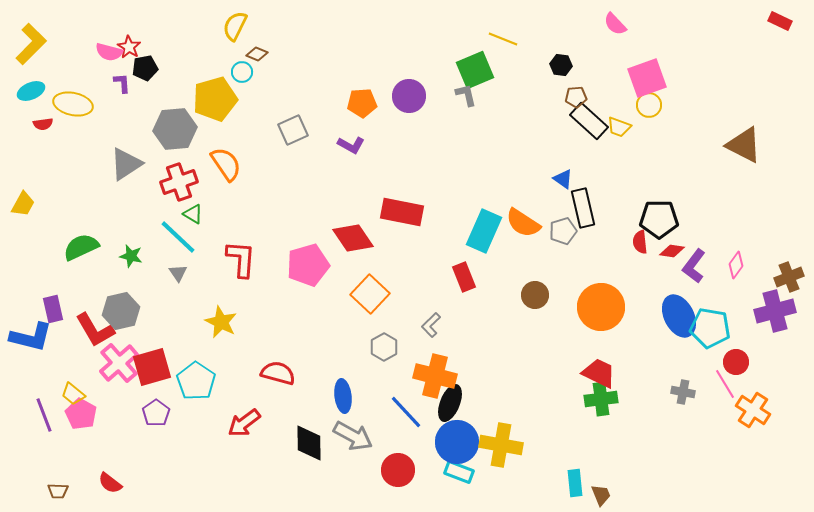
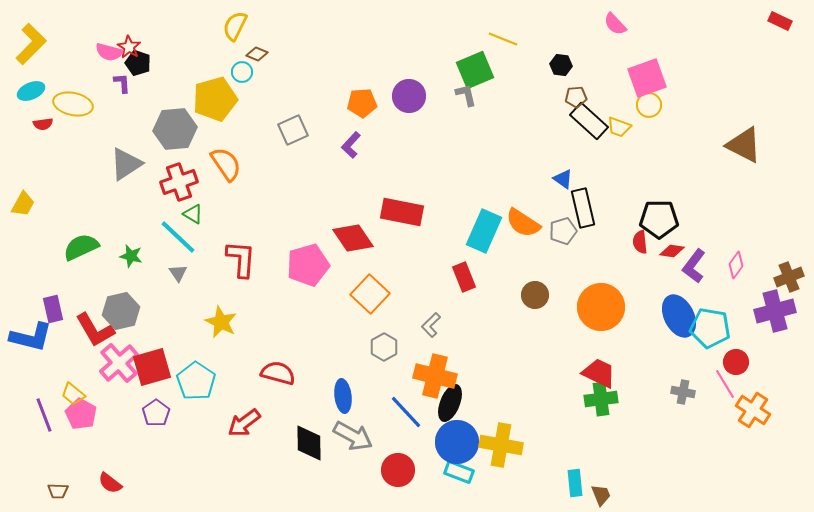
black pentagon at (145, 68): moved 7 px left, 5 px up; rotated 30 degrees clockwise
purple L-shape at (351, 145): rotated 104 degrees clockwise
